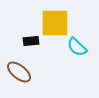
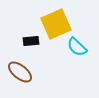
yellow square: moved 1 px right, 1 px down; rotated 24 degrees counterclockwise
brown ellipse: moved 1 px right
